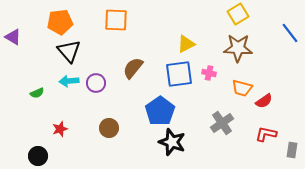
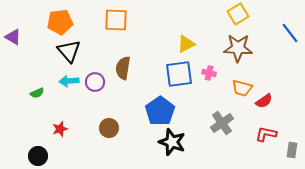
brown semicircle: moved 10 px left; rotated 30 degrees counterclockwise
purple circle: moved 1 px left, 1 px up
